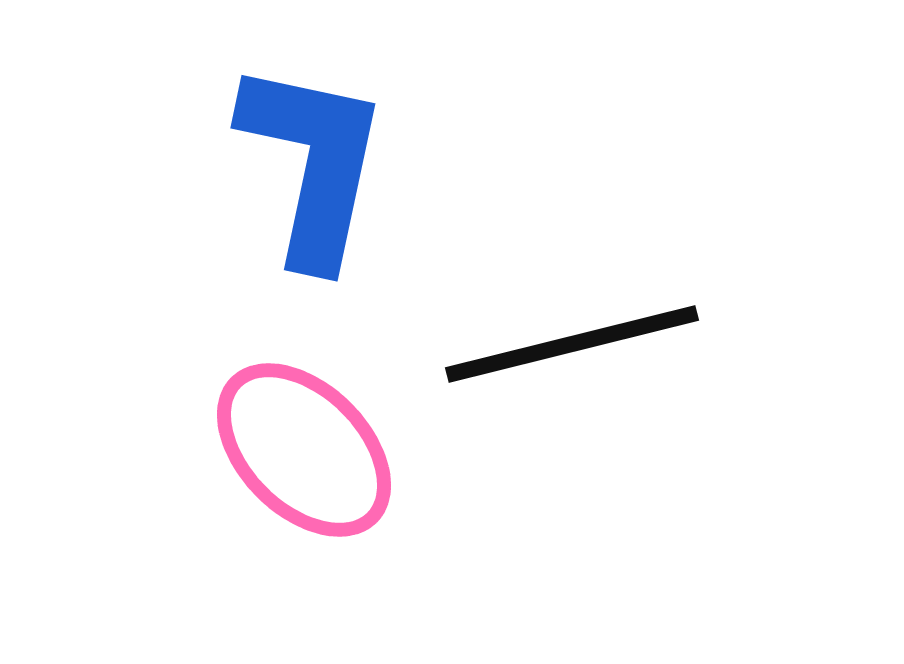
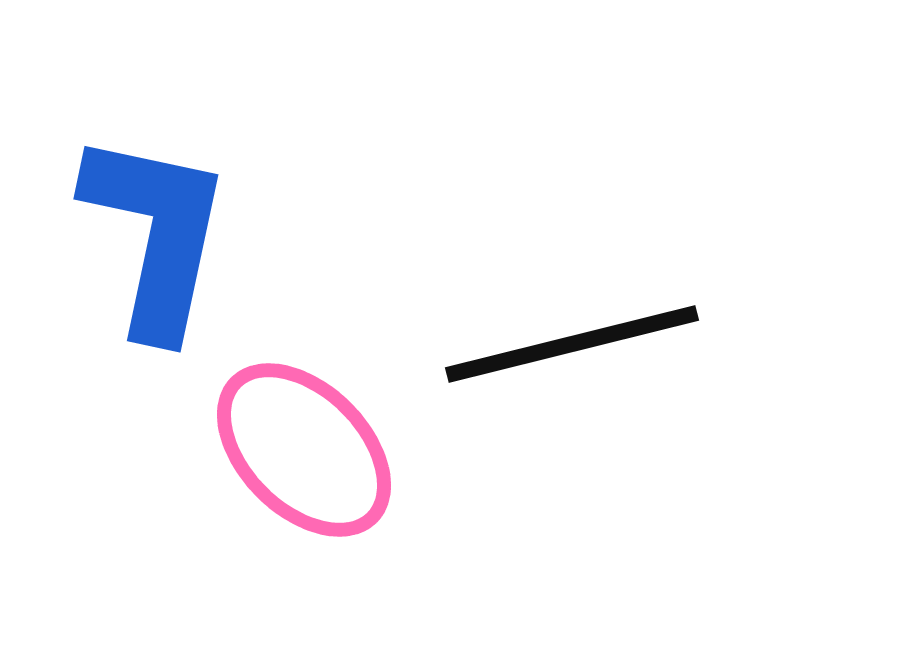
blue L-shape: moved 157 px left, 71 px down
